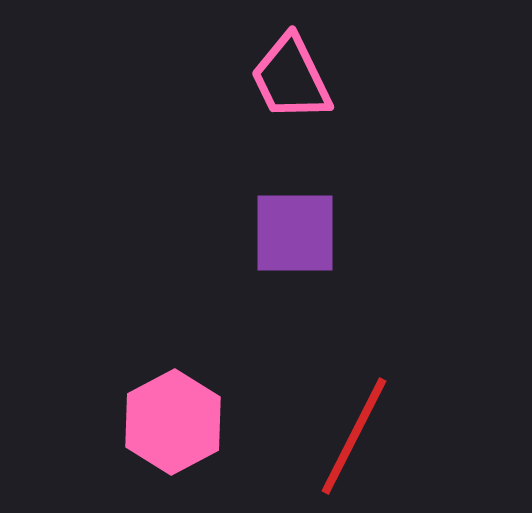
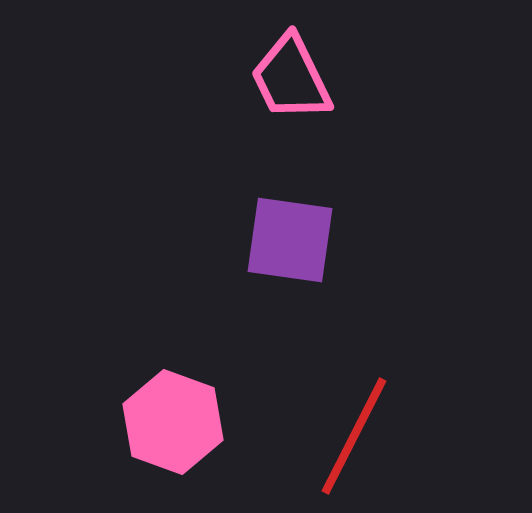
purple square: moved 5 px left, 7 px down; rotated 8 degrees clockwise
pink hexagon: rotated 12 degrees counterclockwise
